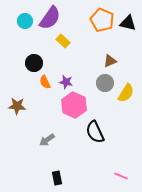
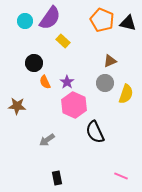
purple star: moved 1 px right; rotated 24 degrees clockwise
yellow semicircle: moved 1 px down; rotated 12 degrees counterclockwise
